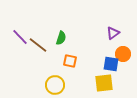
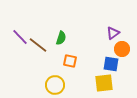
orange circle: moved 1 px left, 5 px up
